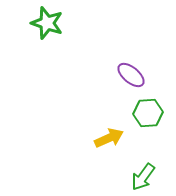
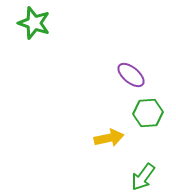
green star: moved 13 px left
yellow arrow: rotated 12 degrees clockwise
